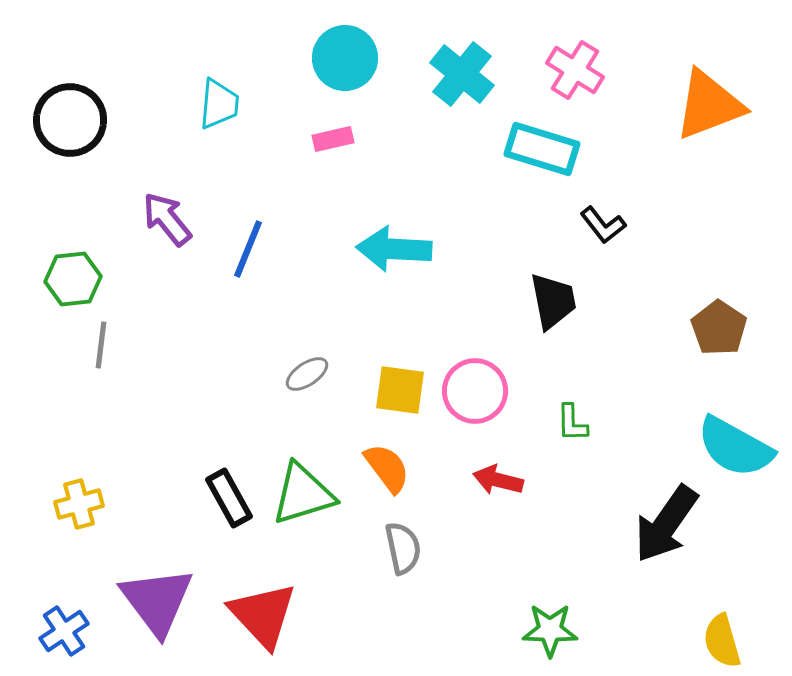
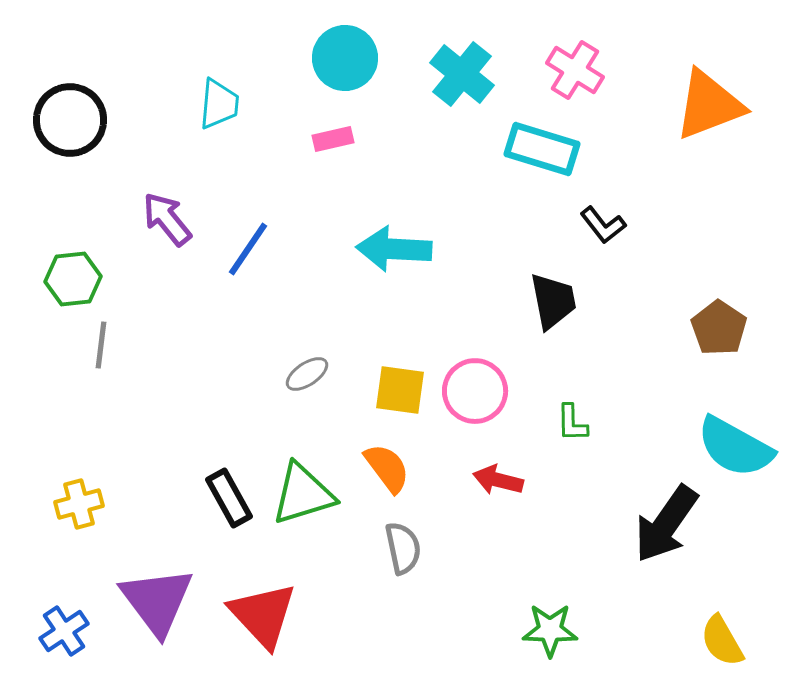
blue line: rotated 12 degrees clockwise
yellow semicircle: rotated 14 degrees counterclockwise
